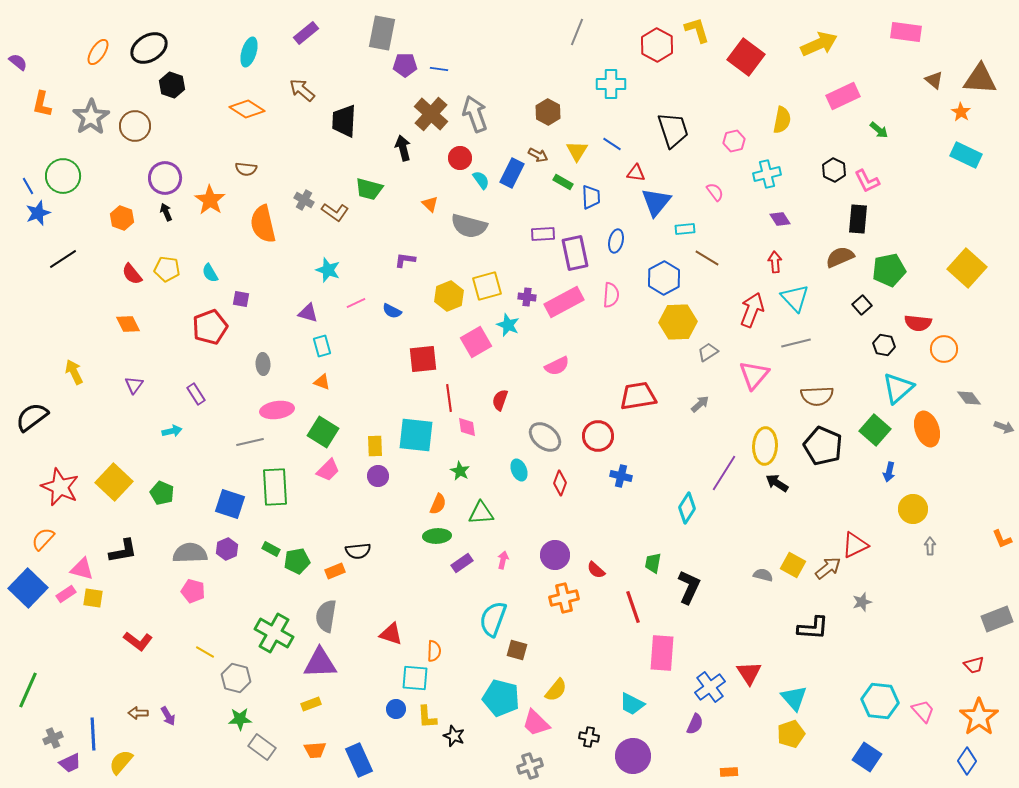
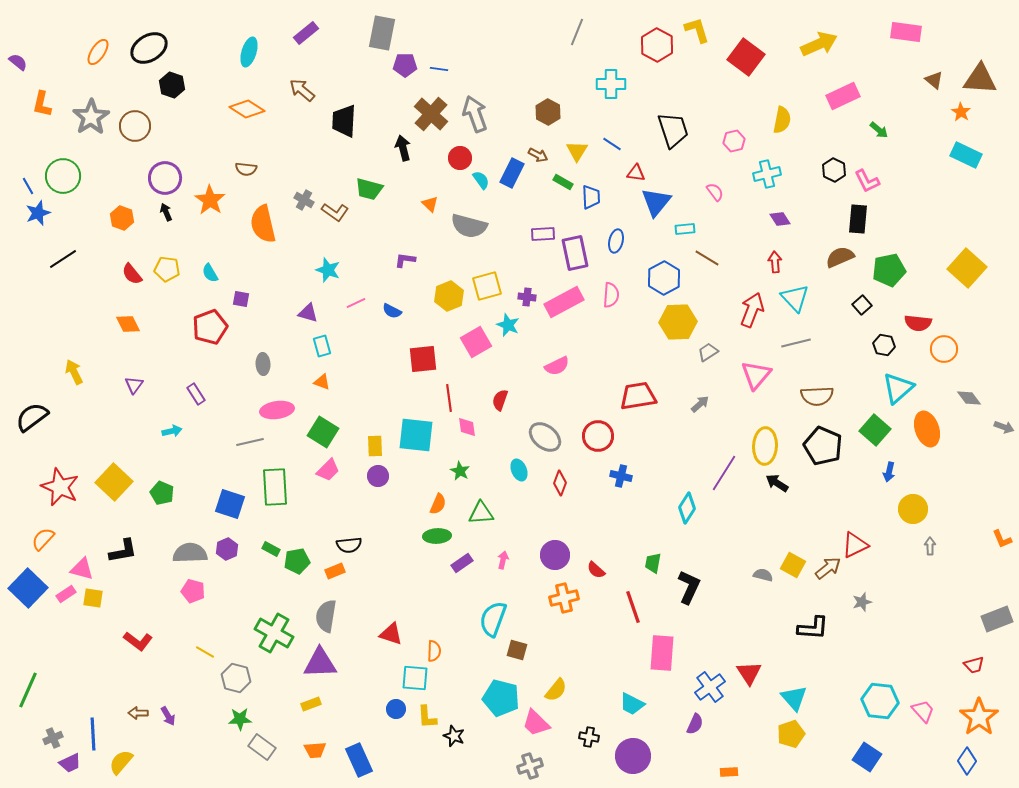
pink triangle at (754, 375): moved 2 px right
black semicircle at (358, 551): moved 9 px left, 6 px up
